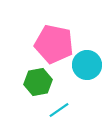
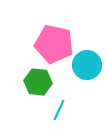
green hexagon: rotated 16 degrees clockwise
cyan line: rotated 30 degrees counterclockwise
